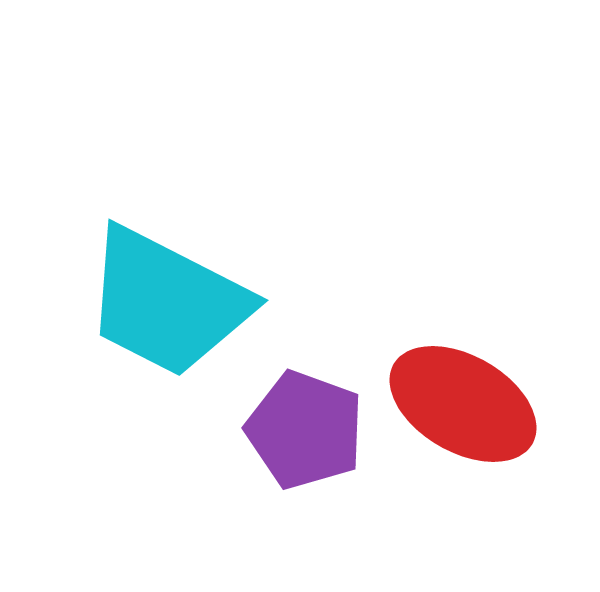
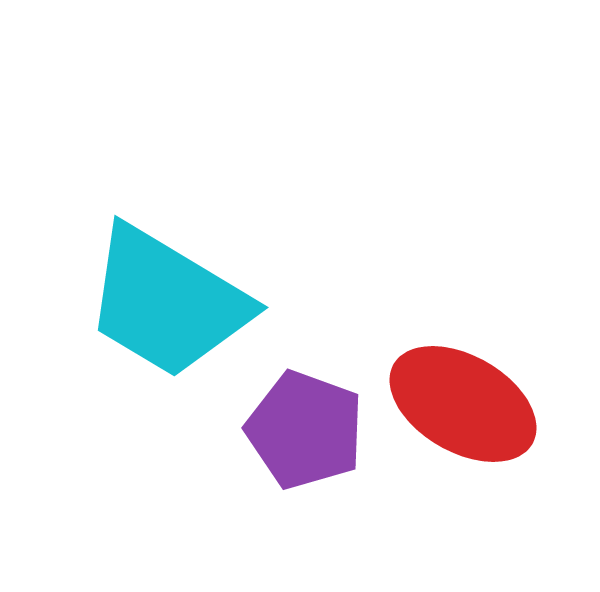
cyan trapezoid: rotated 4 degrees clockwise
